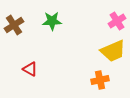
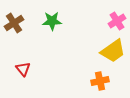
brown cross: moved 2 px up
yellow trapezoid: rotated 12 degrees counterclockwise
red triangle: moved 7 px left; rotated 21 degrees clockwise
orange cross: moved 1 px down
